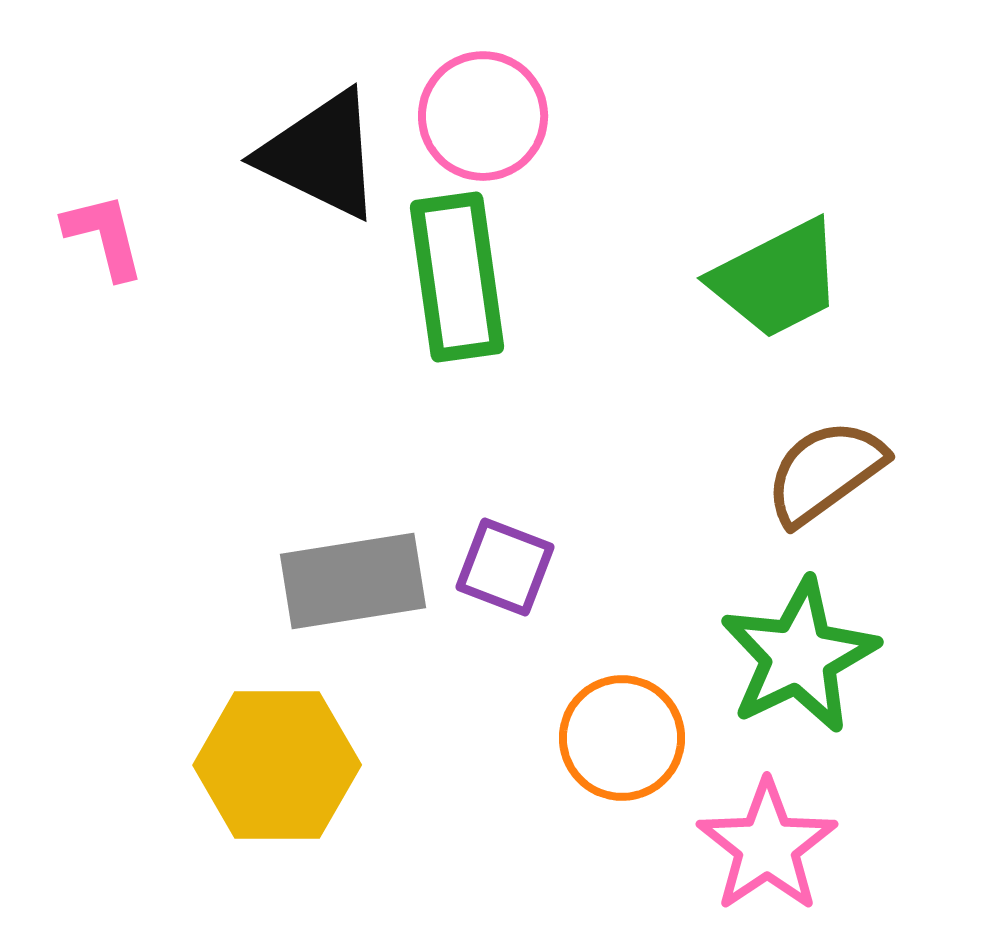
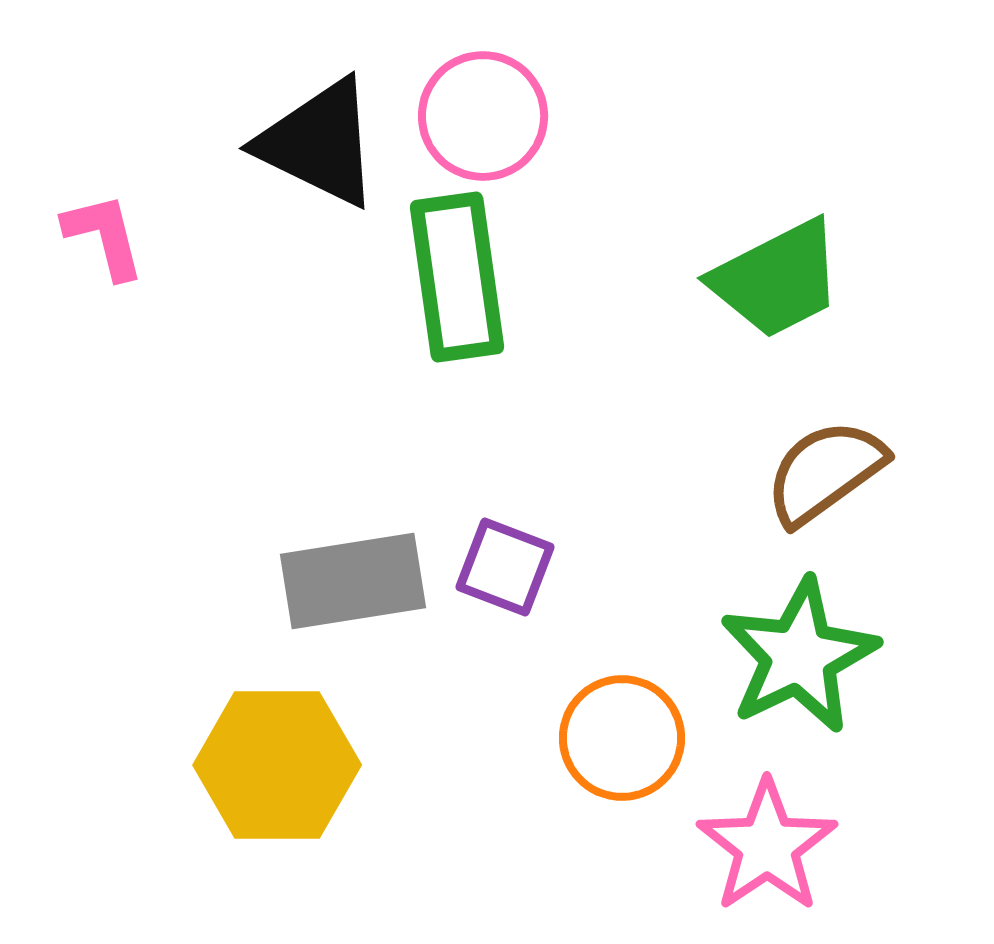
black triangle: moved 2 px left, 12 px up
